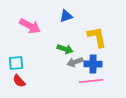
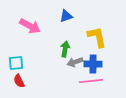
green arrow: rotated 98 degrees counterclockwise
red semicircle: rotated 16 degrees clockwise
